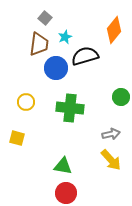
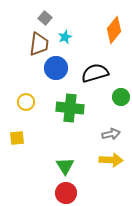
black semicircle: moved 10 px right, 17 px down
yellow square: rotated 21 degrees counterclockwise
yellow arrow: rotated 45 degrees counterclockwise
green triangle: moved 2 px right; rotated 48 degrees clockwise
